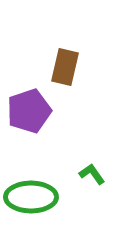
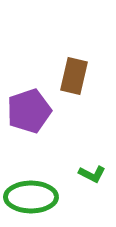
brown rectangle: moved 9 px right, 9 px down
green L-shape: rotated 152 degrees clockwise
